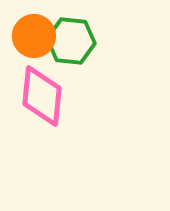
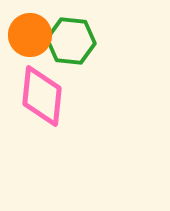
orange circle: moved 4 px left, 1 px up
